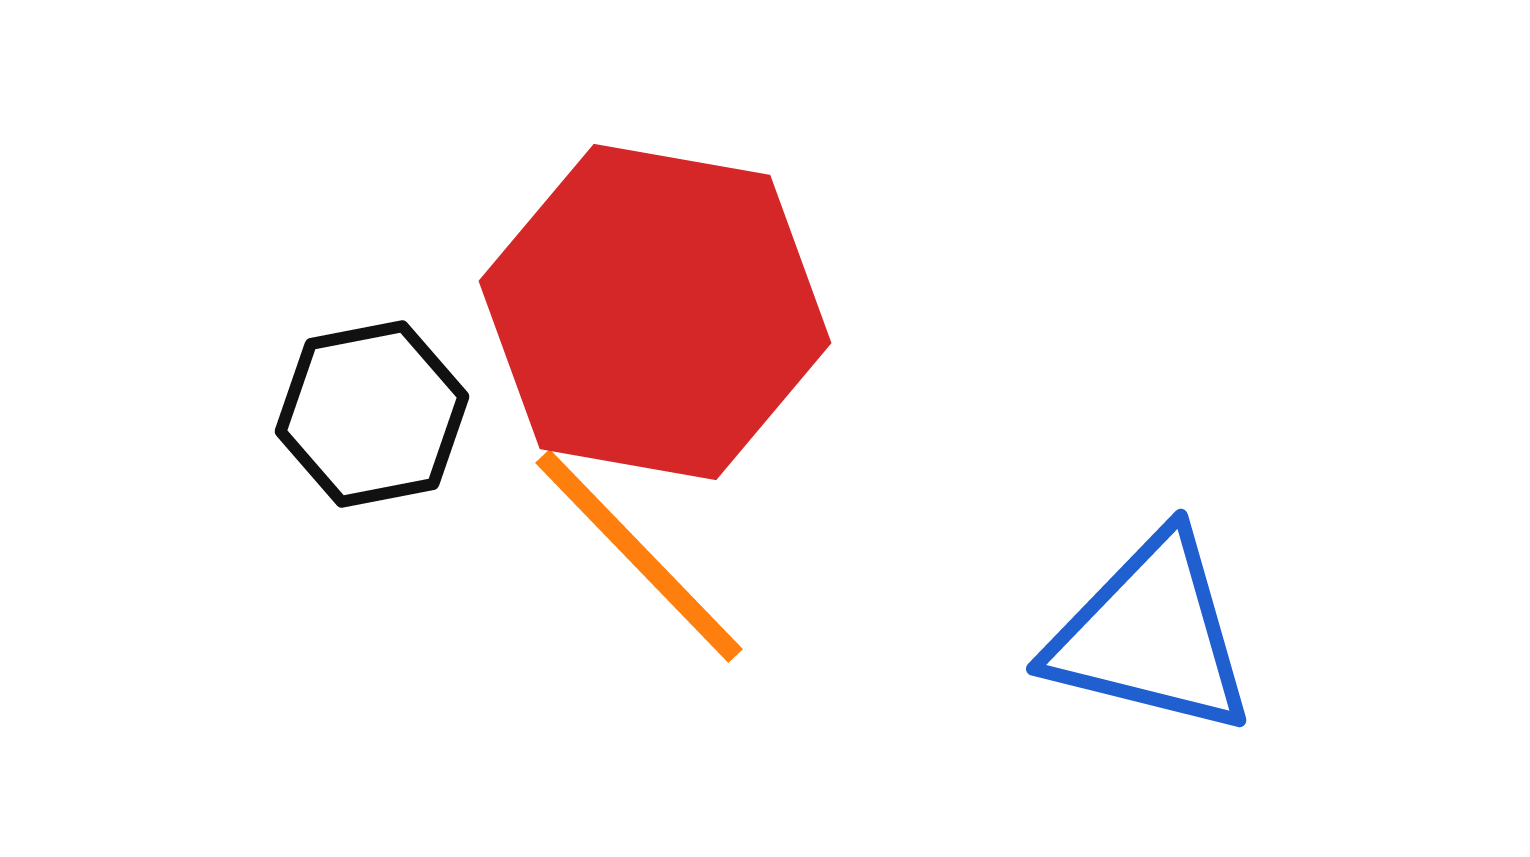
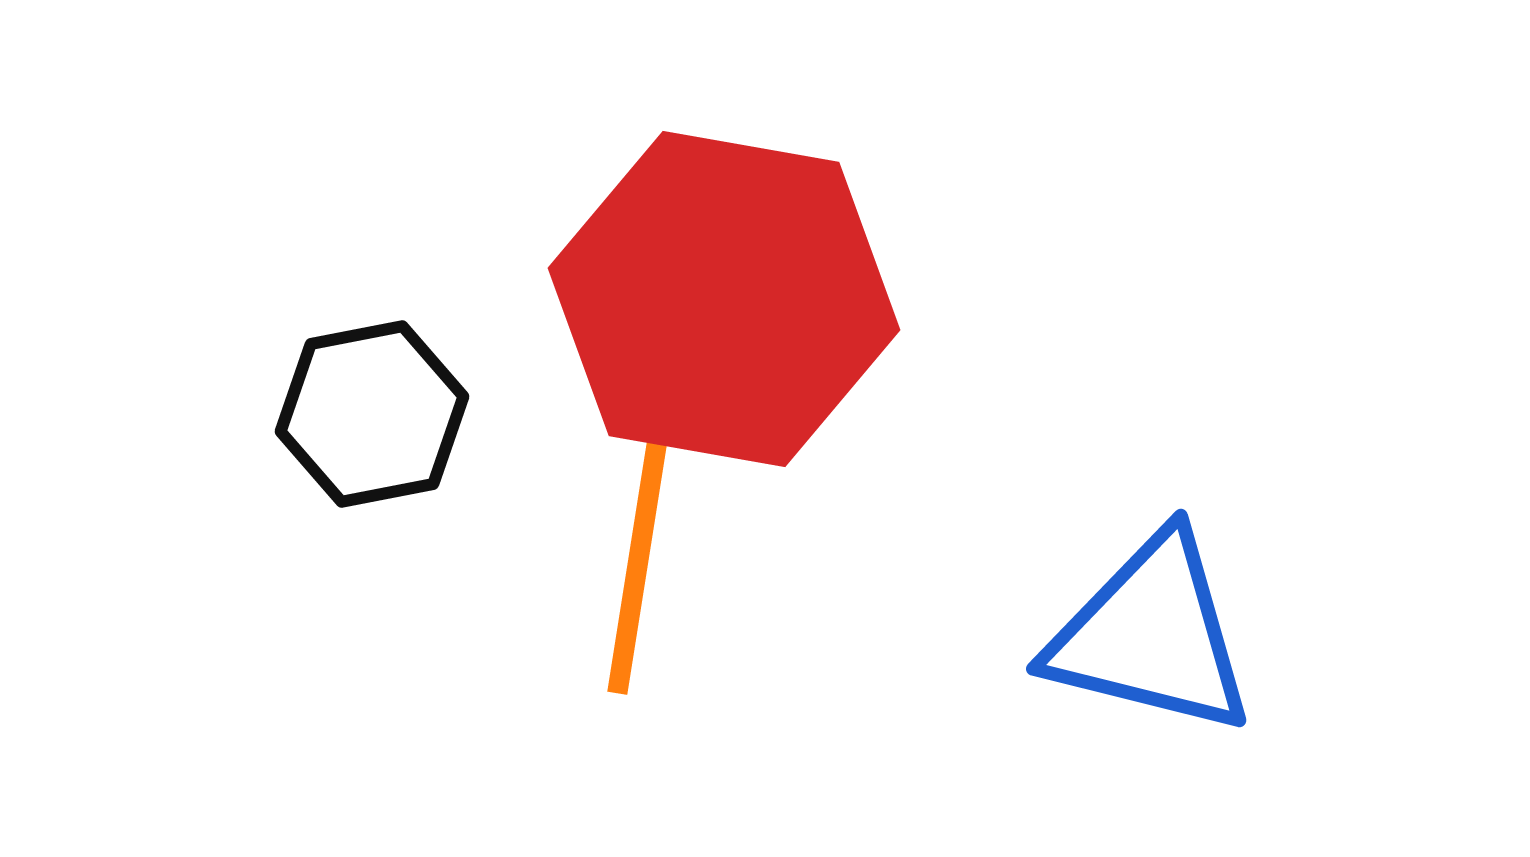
red hexagon: moved 69 px right, 13 px up
orange line: rotated 53 degrees clockwise
